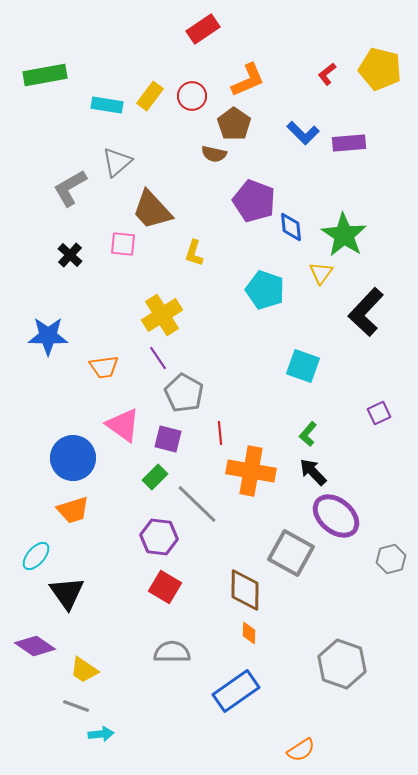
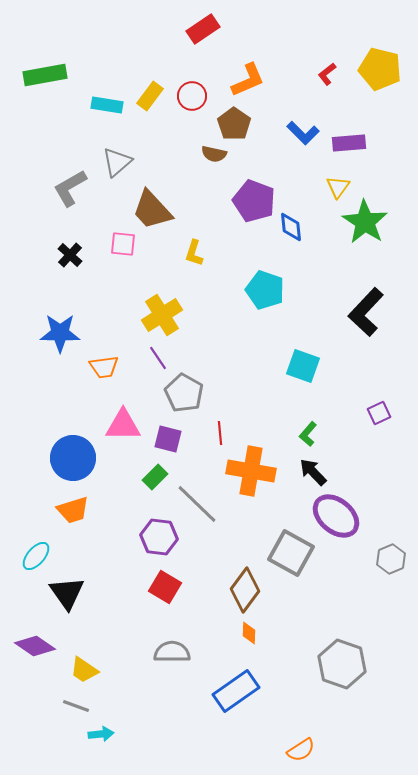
green star at (344, 235): moved 21 px right, 13 px up
yellow triangle at (321, 273): moved 17 px right, 86 px up
blue star at (48, 336): moved 12 px right, 3 px up
pink triangle at (123, 425): rotated 36 degrees counterclockwise
gray hexagon at (391, 559): rotated 8 degrees counterclockwise
brown diamond at (245, 590): rotated 36 degrees clockwise
